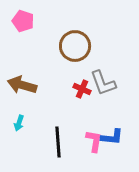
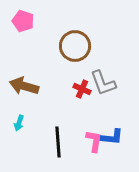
brown arrow: moved 2 px right, 1 px down
